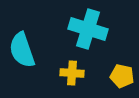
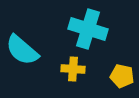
cyan semicircle: rotated 30 degrees counterclockwise
yellow cross: moved 1 px right, 4 px up
